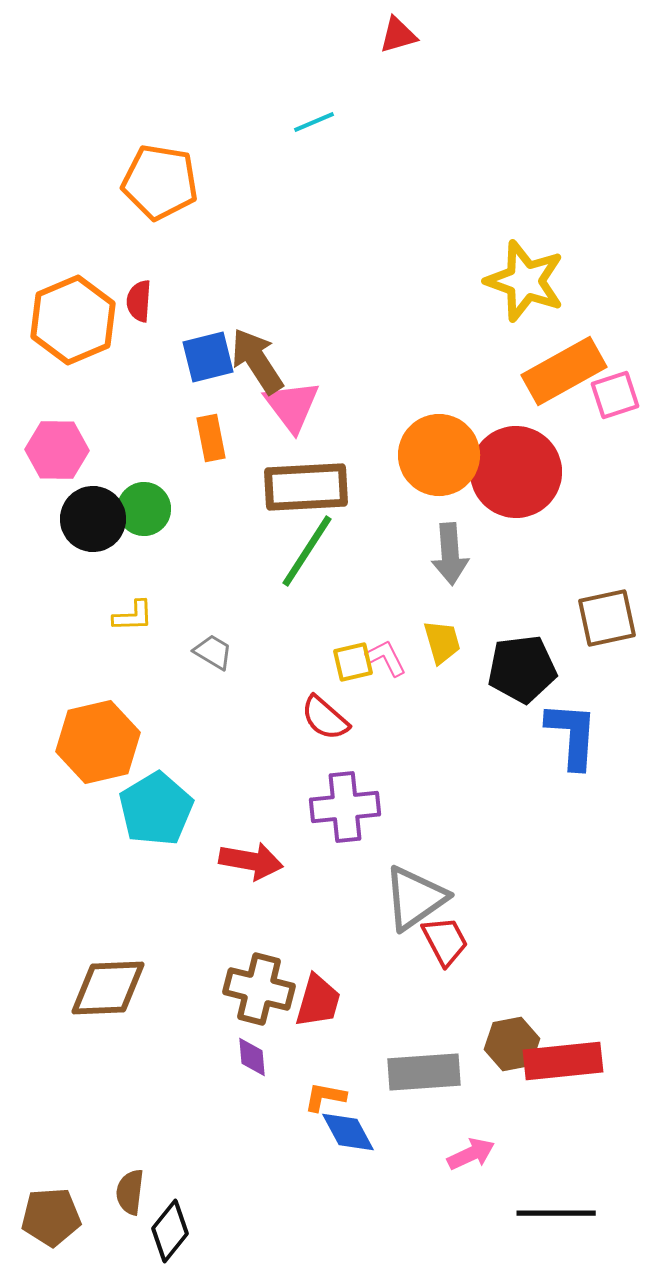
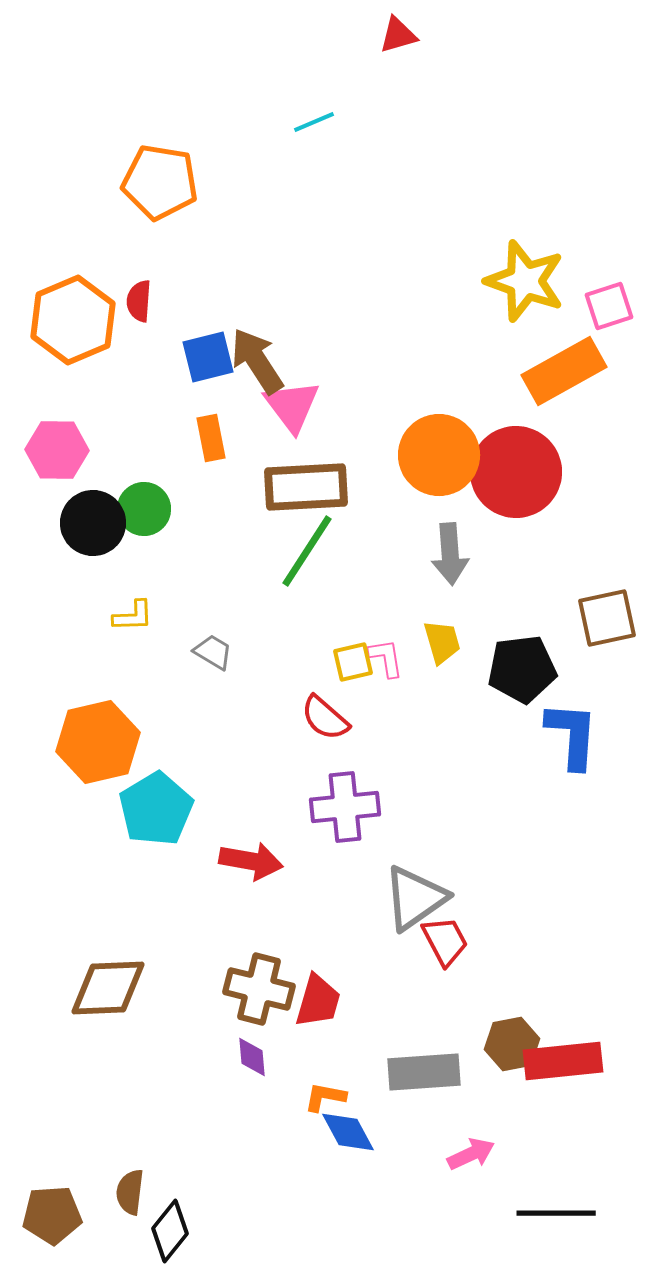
pink square at (615, 395): moved 6 px left, 89 px up
black circle at (93, 519): moved 4 px down
pink L-shape at (386, 658): rotated 18 degrees clockwise
brown pentagon at (51, 1217): moved 1 px right, 2 px up
